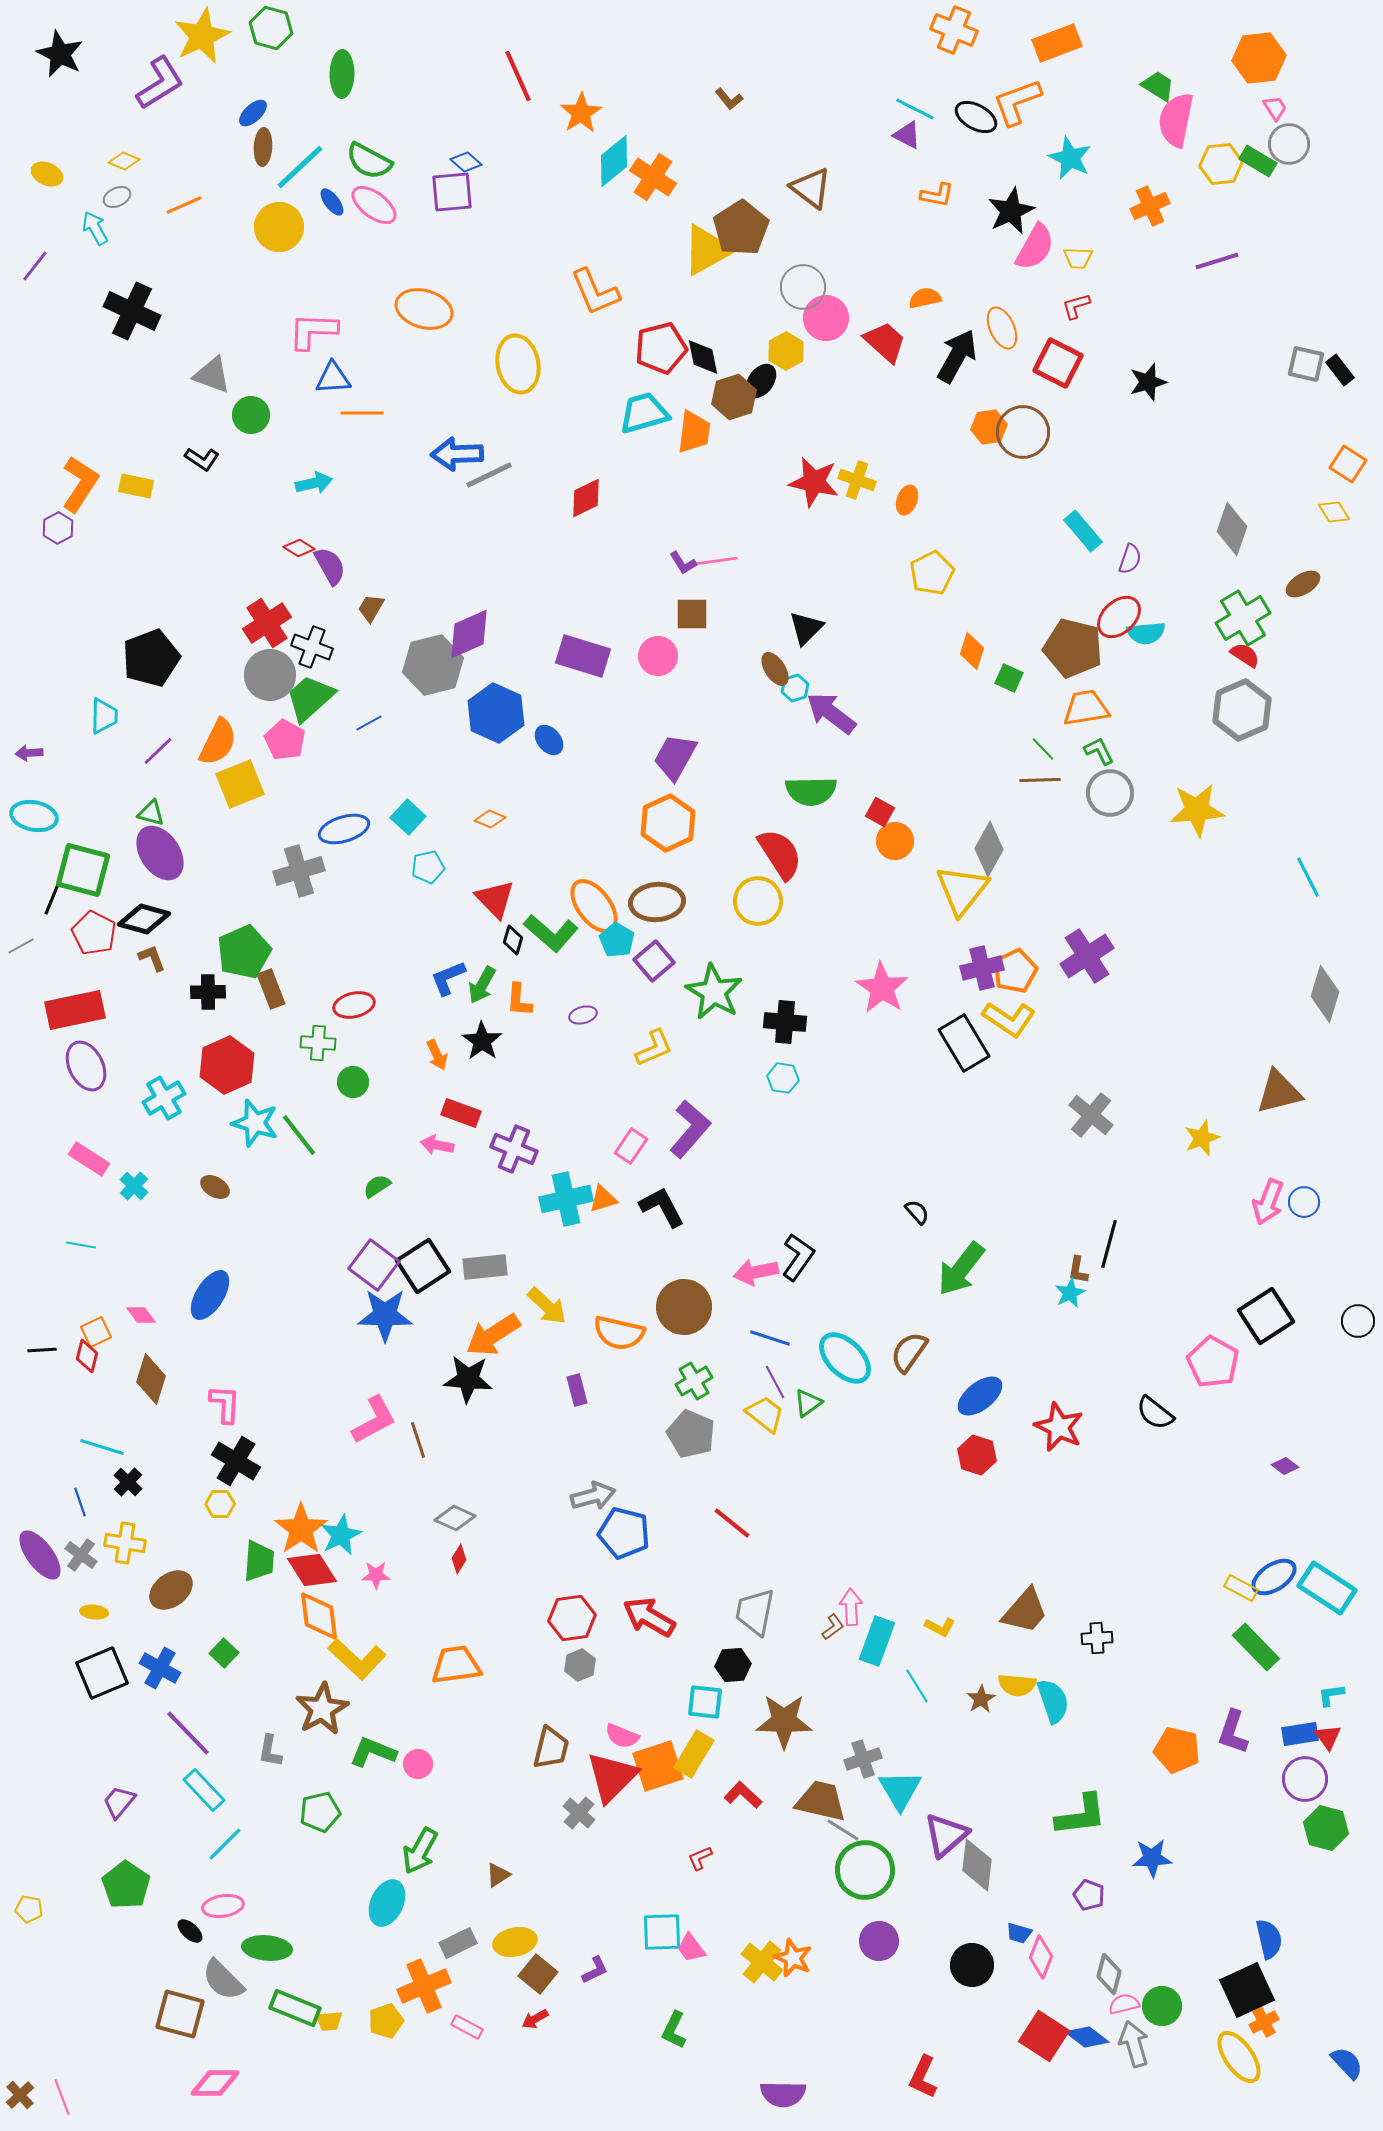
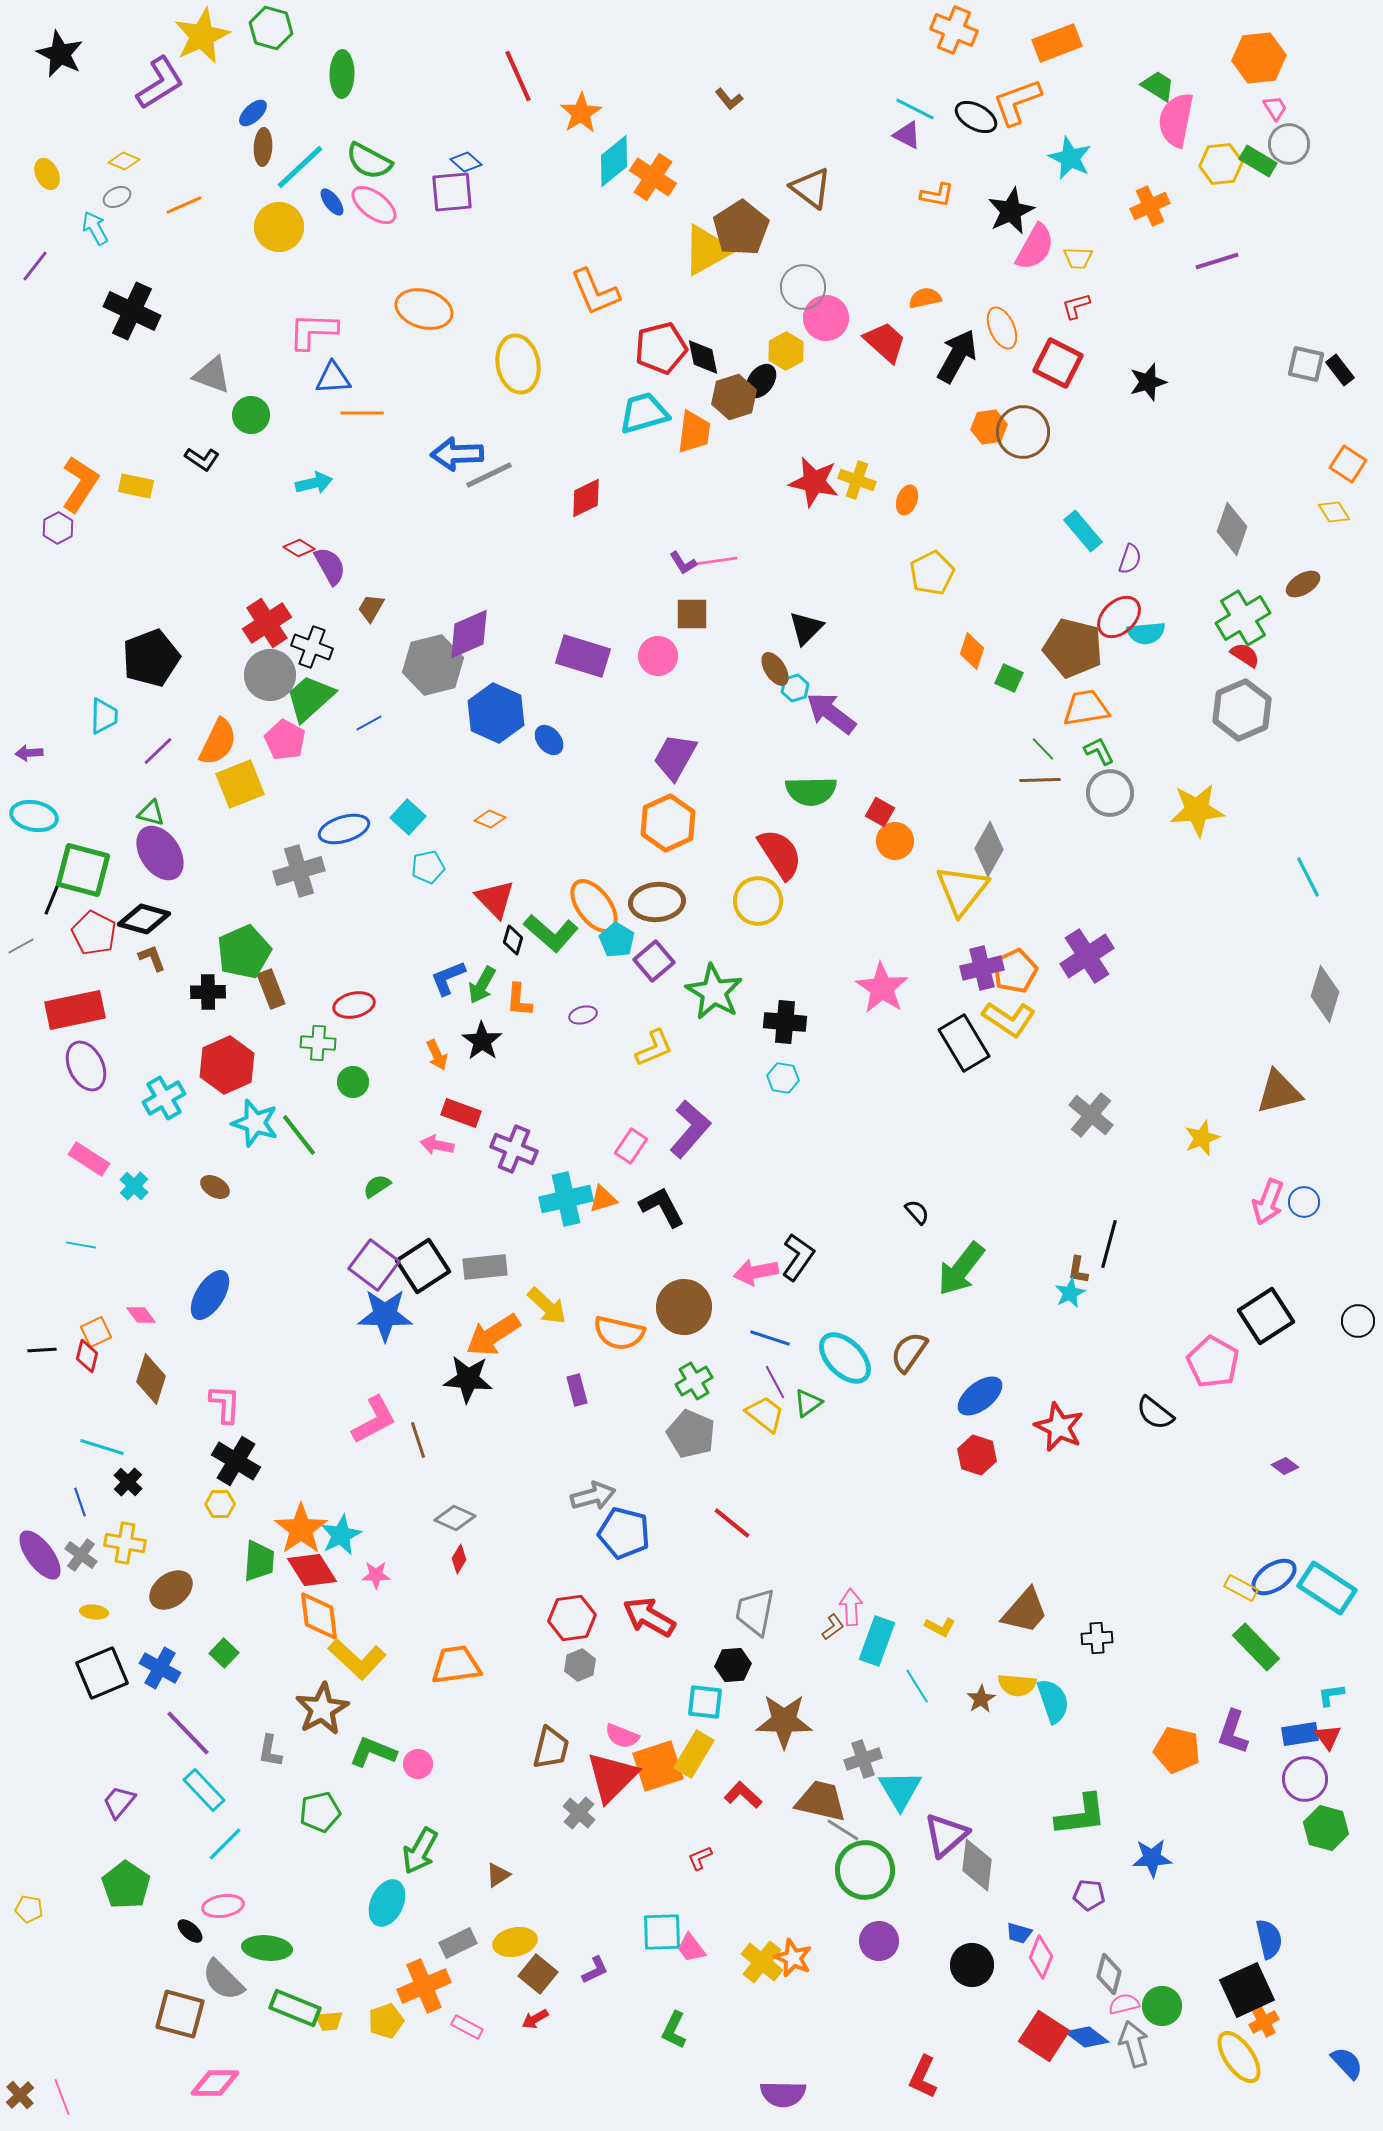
yellow ellipse at (47, 174): rotated 40 degrees clockwise
purple pentagon at (1089, 1895): rotated 16 degrees counterclockwise
